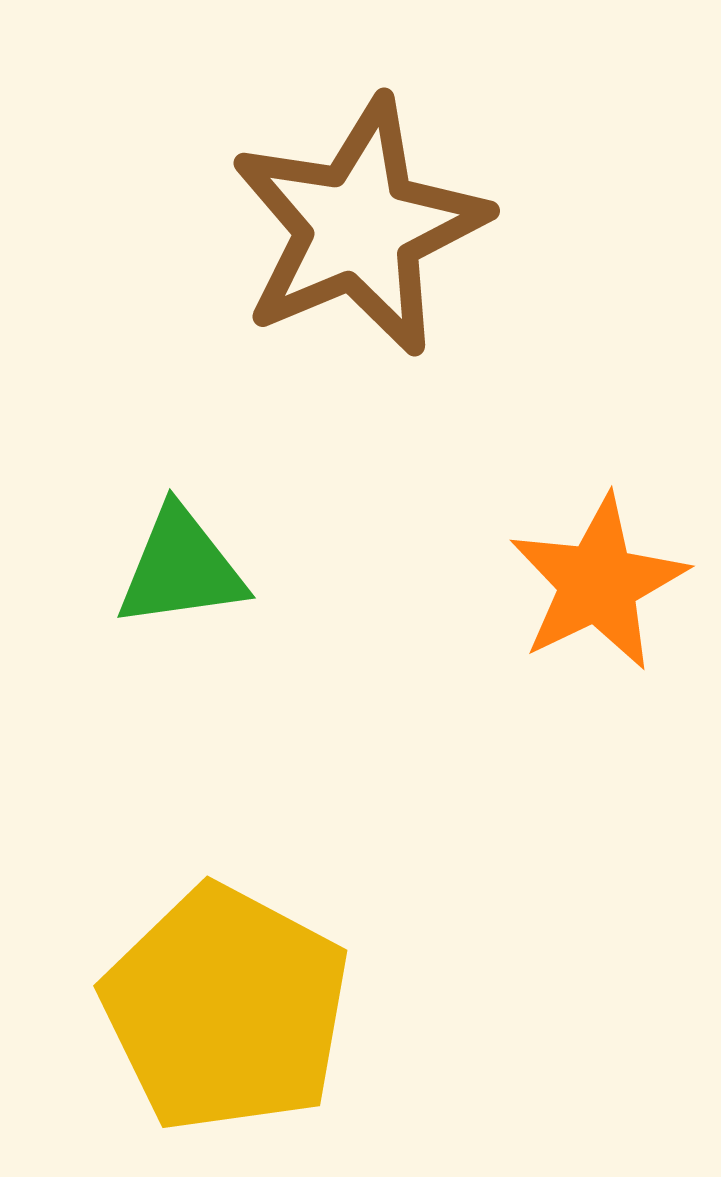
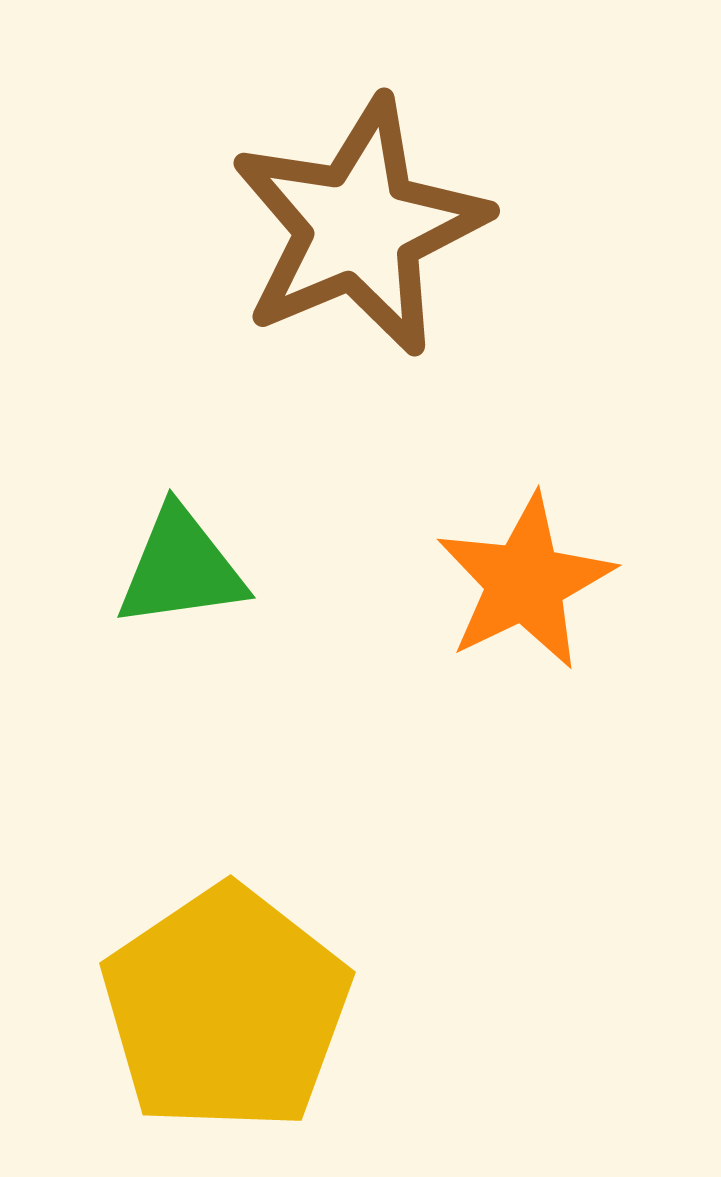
orange star: moved 73 px left, 1 px up
yellow pentagon: rotated 10 degrees clockwise
